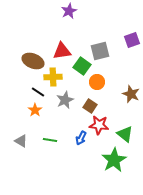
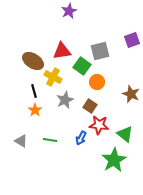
brown ellipse: rotated 10 degrees clockwise
yellow cross: rotated 30 degrees clockwise
black line: moved 4 px left, 1 px up; rotated 40 degrees clockwise
